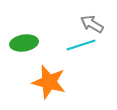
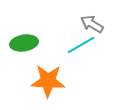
cyan line: rotated 12 degrees counterclockwise
orange star: moved 1 px left, 1 px up; rotated 12 degrees counterclockwise
